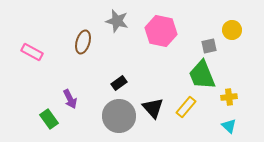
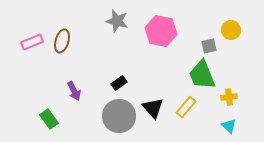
yellow circle: moved 1 px left
brown ellipse: moved 21 px left, 1 px up
pink rectangle: moved 10 px up; rotated 50 degrees counterclockwise
purple arrow: moved 4 px right, 8 px up
